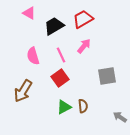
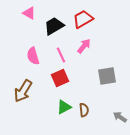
red square: rotated 12 degrees clockwise
brown semicircle: moved 1 px right, 4 px down
